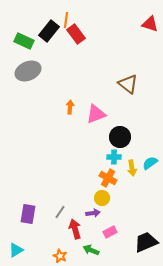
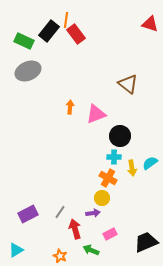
black circle: moved 1 px up
purple rectangle: rotated 54 degrees clockwise
pink rectangle: moved 2 px down
